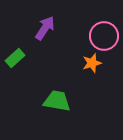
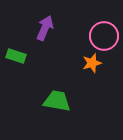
purple arrow: rotated 10 degrees counterclockwise
green rectangle: moved 1 px right, 2 px up; rotated 60 degrees clockwise
